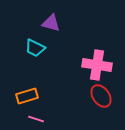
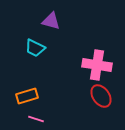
purple triangle: moved 2 px up
